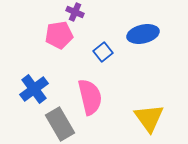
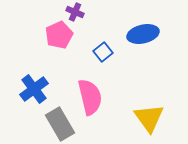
pink pentagon: rotated 16 degrees counterclockwise
